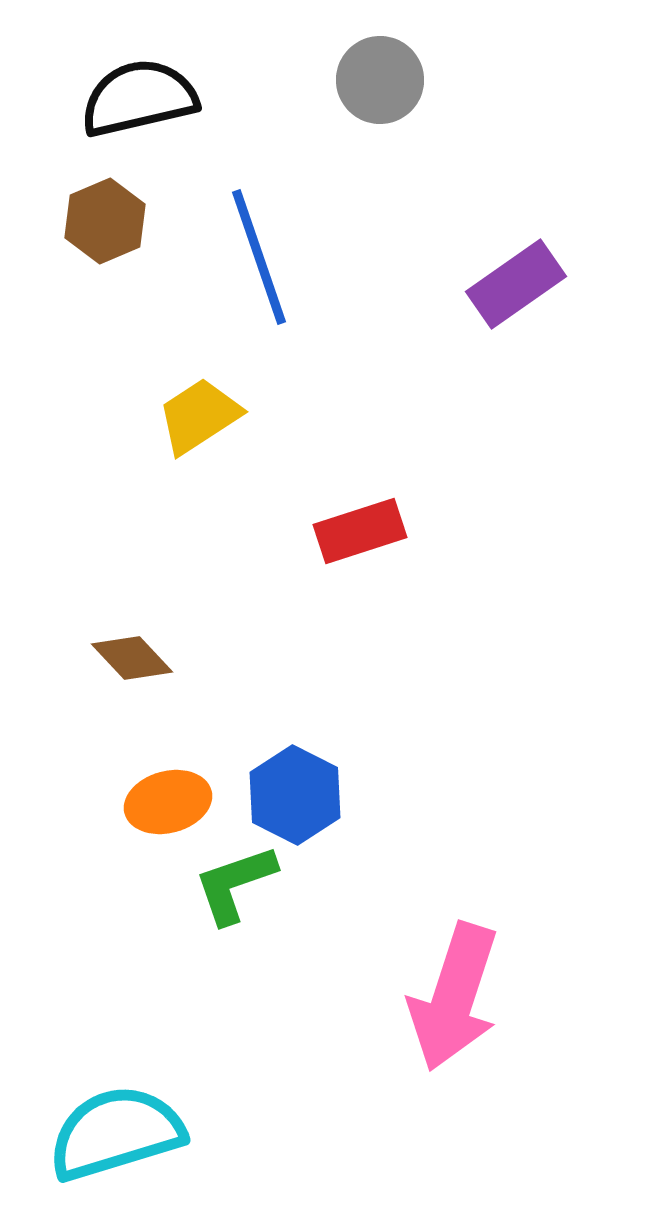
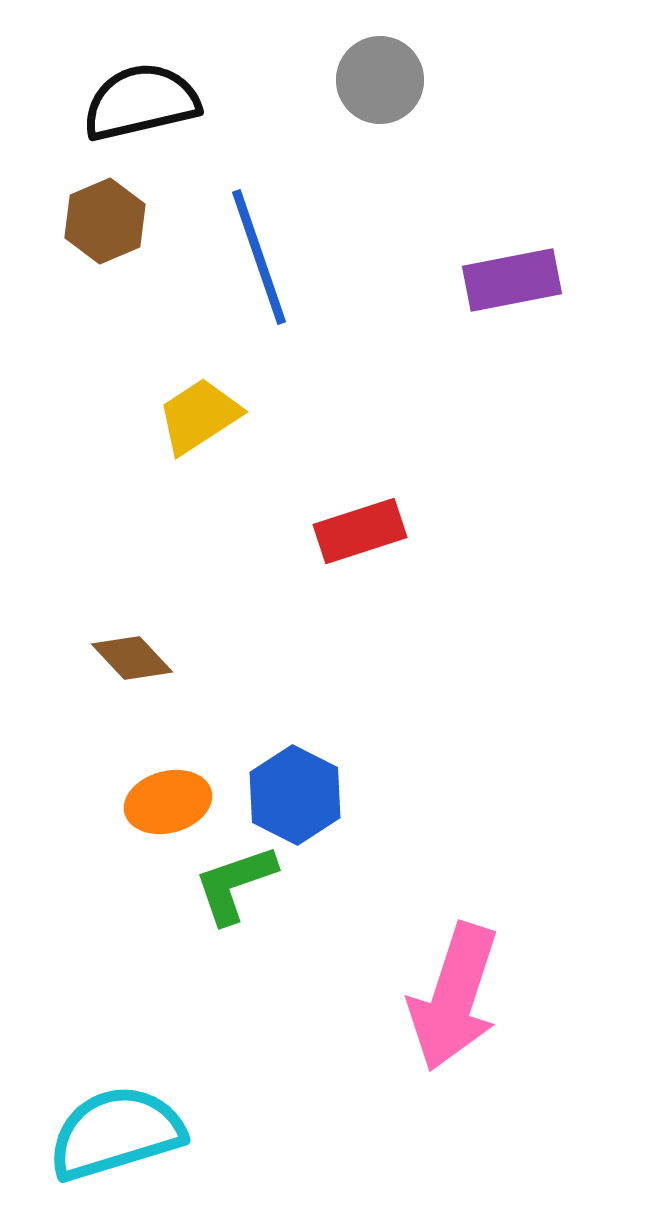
black semicircle: moved 2 px right, 4 px down
purple rectangle: moved 4 px left, 4 px up; rotated 24 degrees clockwise
